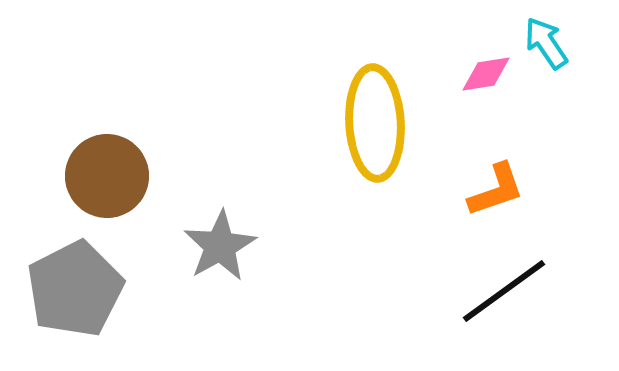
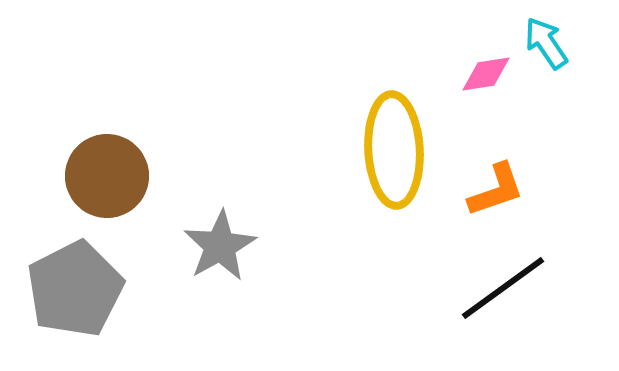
yellow ellipse: moved 19 px right, 27 px down
black line: moved 1 px left, 3 px up
